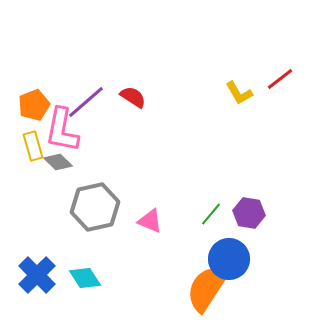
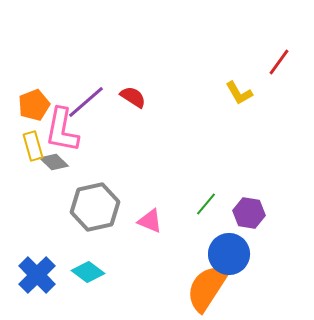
red line: moved 1 px left, 17 px up; rotated 16 degrees counterclockwise
gray diamond: moved 4 px left
green line: moved 5 px left, 10 px up
blue circle: moved 5 px up
cyan diamond: moved 3 px right, 6 px up; rotated 20 degrees counterclockwise
